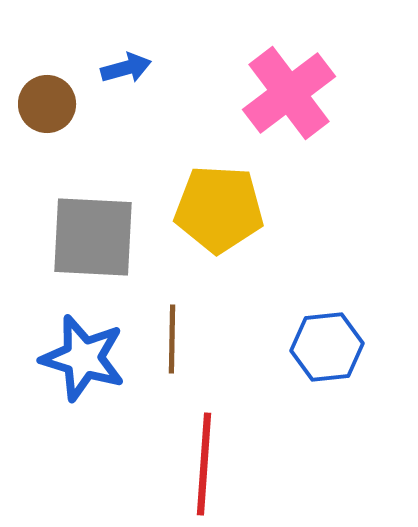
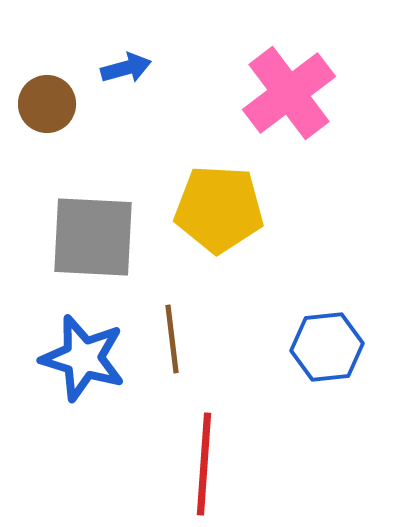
brown line: rotated 8 degrees counterclockwise
